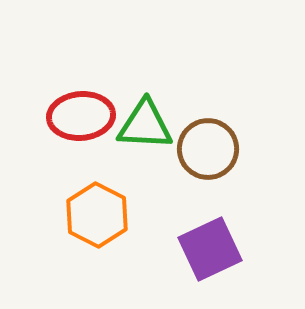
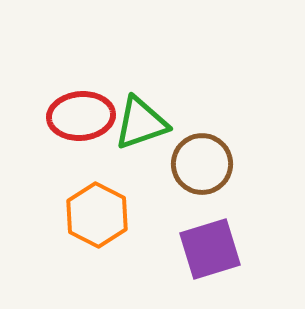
green triangle: moved 4 px left, 2 px up; rotated 22 degrees counterclockwise
brown circle: moved 6 px left, 15 px down
purple square: rotated 8 degrees clockwise
